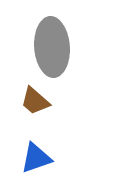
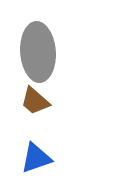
gray ellipse: moved 14 px left, 5 px down
